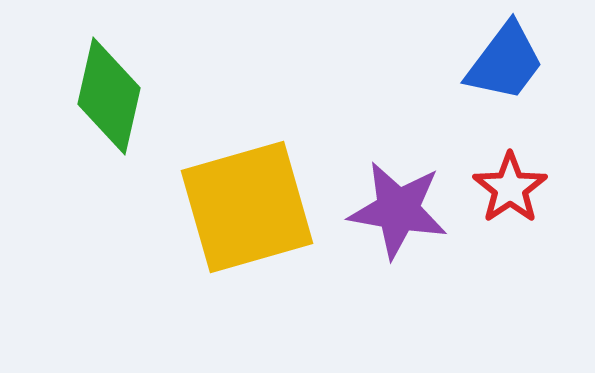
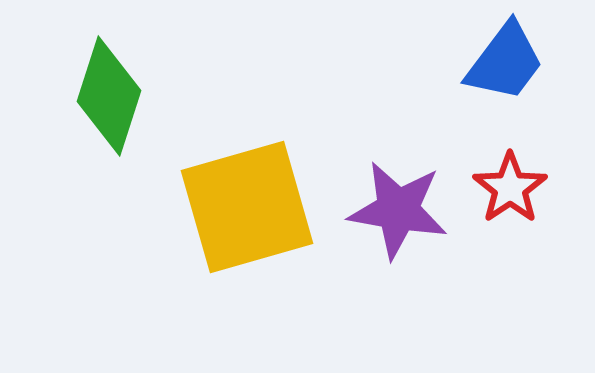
green diamond: rotated 5 degrees clockwise
